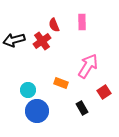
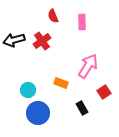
red semicircle: moved 1 px left, 9 px up
blue circle: moved 1 px right, 2 px down
